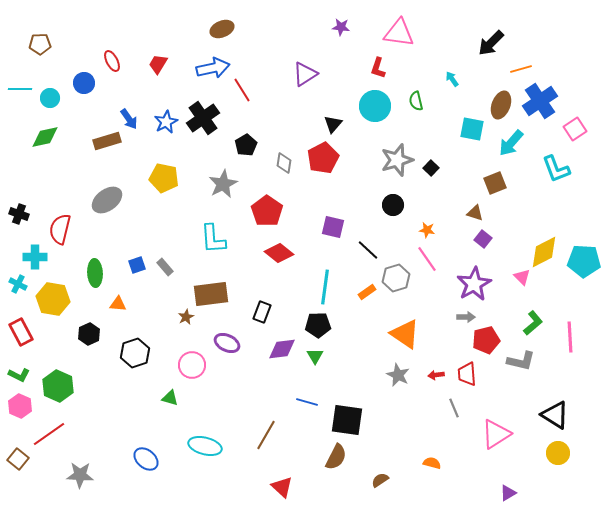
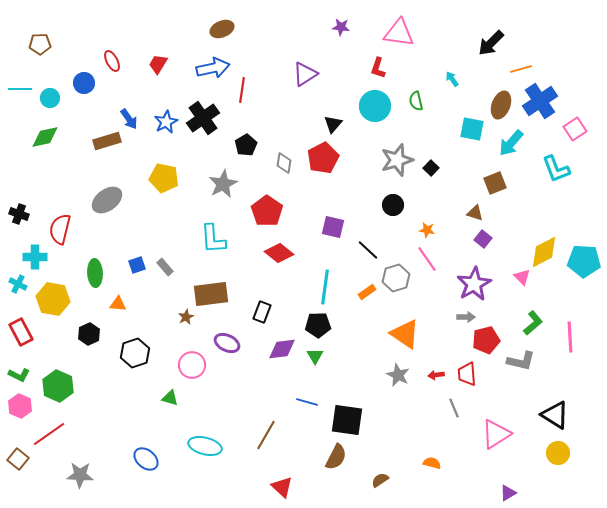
red line at (242, 90): rotated 40 degrees clockwise
